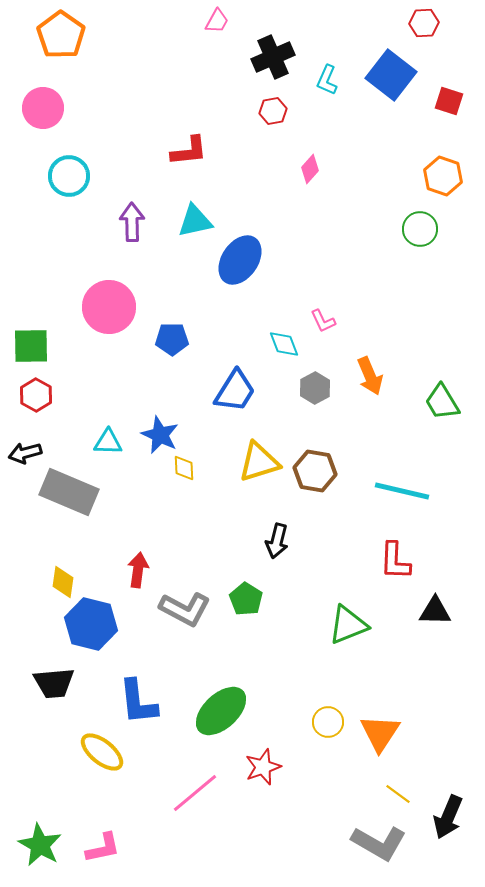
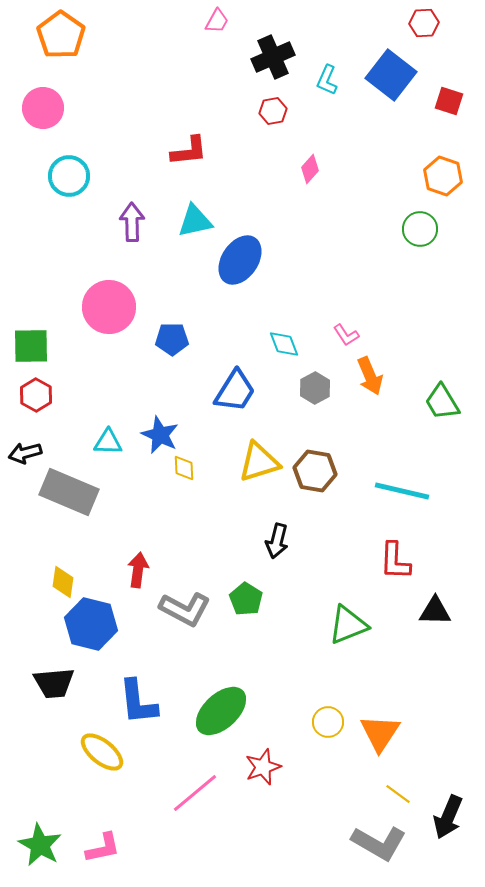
pink L-shape at (323, 321): moved 23 px right, 14 px down; rotated 8 degrees counterclockwise
